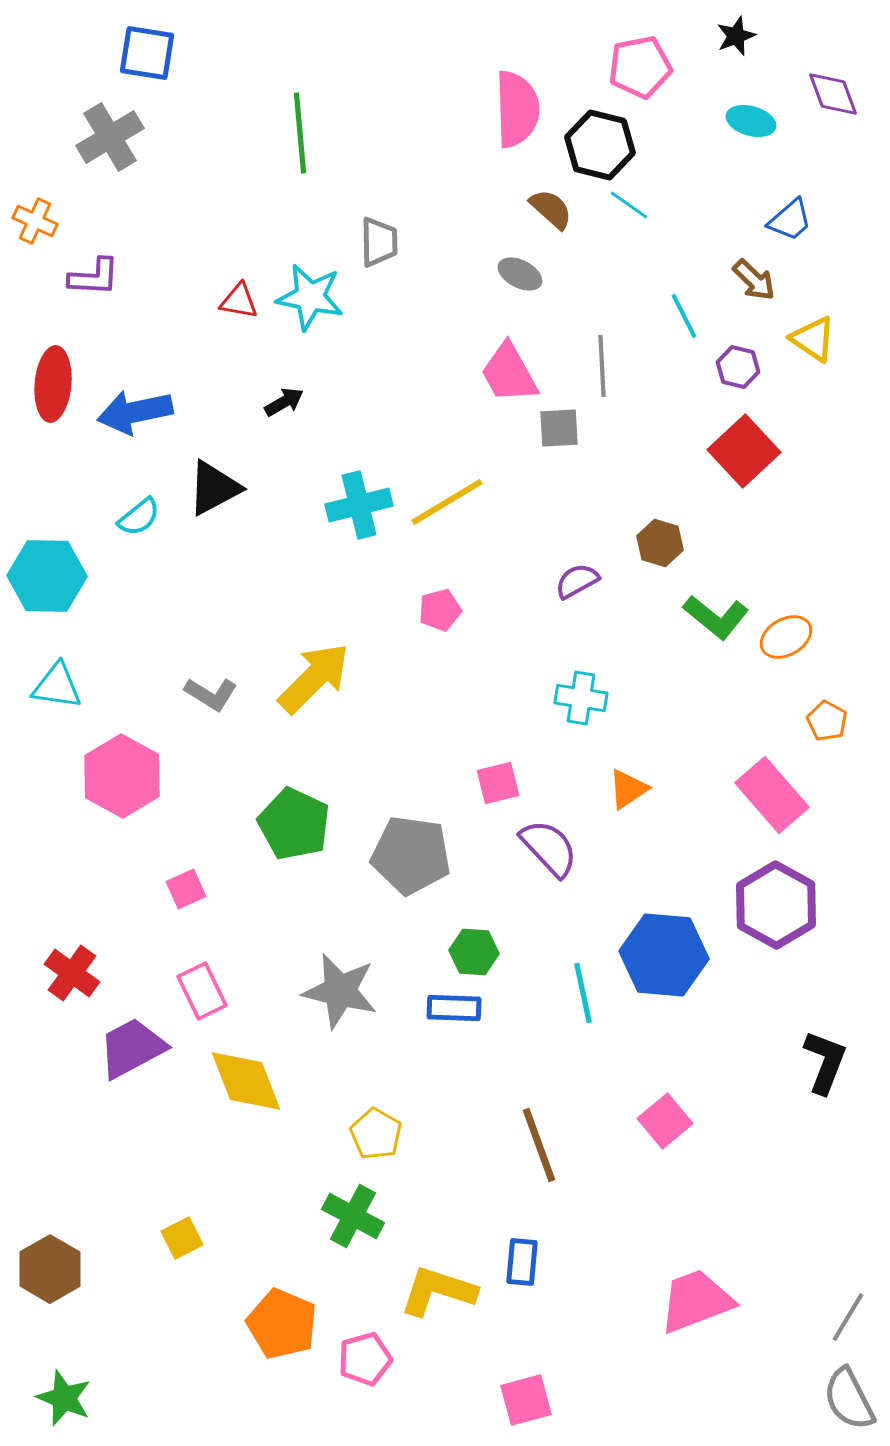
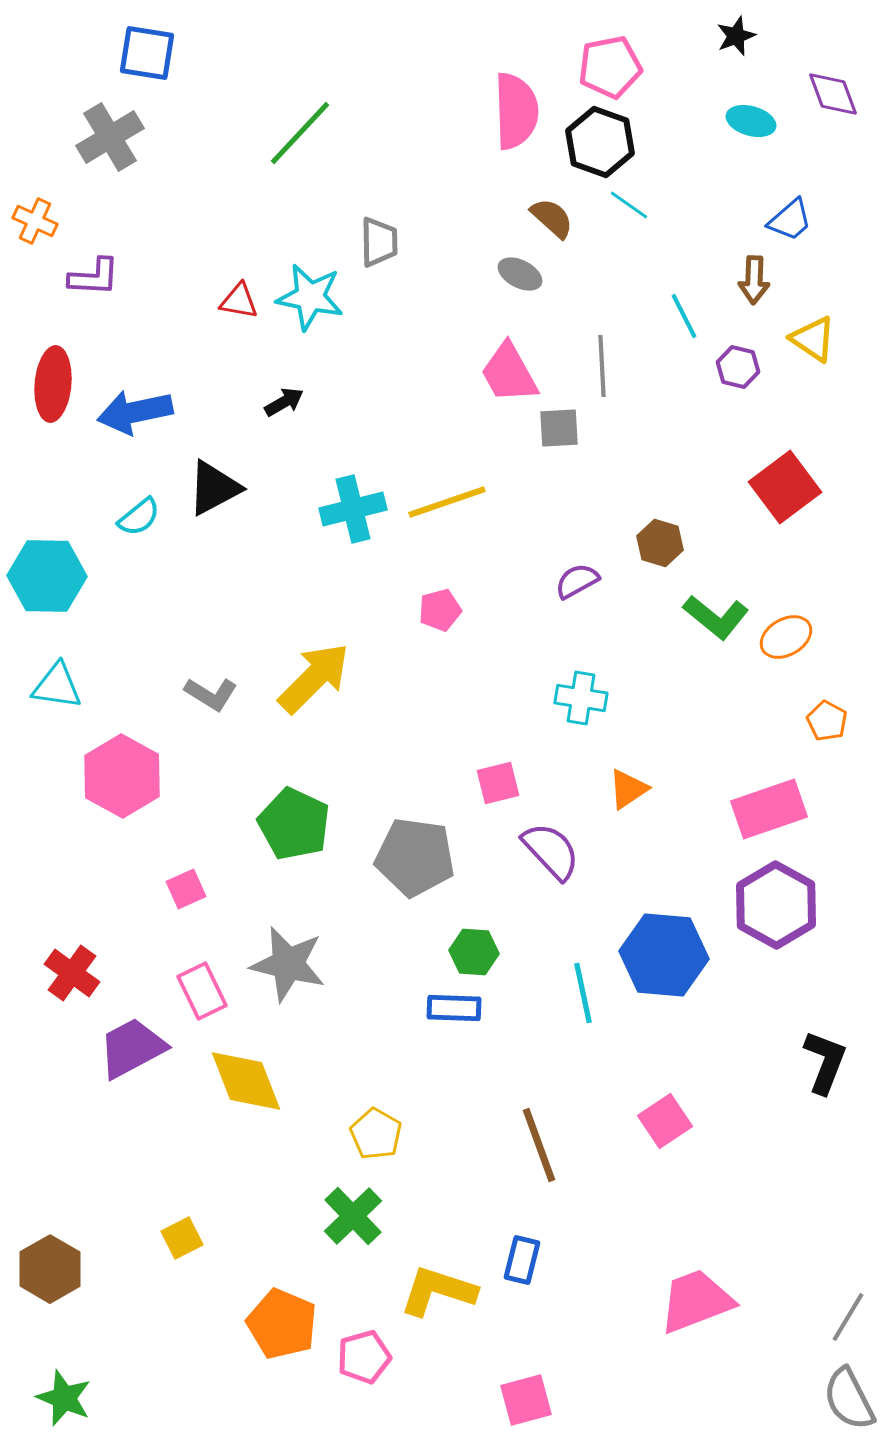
pink pentagon at (640, 67): moved 30 px left
pink semicircle at (517, 109): moved 1 px left, 2 px down
green line at (300, 133): rotated 48 degrees clockwise
black hexagon at (600, 145): moved 3 px up; rotated 6 degrees clockwise
brown semicircle at (551, 209): moved 1 px right, 9 px down
brown arrow at (754, 280): rotated 48 degrees clockwise
red square at (744, 451): moved 41 px right, 36 px down; rotated 6 degrees clockwise
yellow line at (447, 502): rotated 12 degrees clockwise
cyan cross at (359, 505): moved 6 px left, 4 px down
pink rectangle at (772, 795): moved 3 px left, 14 px down; rotated 68 degrees counterclockwise
purple semicircle at (549, 848): moved 2 px right, 3 px down
gray pentagon at (411, 855): moved 4 px right, 2 px down
gray star at (340, 991): moved 52 px left, 27 px up
pink square at (665, 1121): rotated 6 degrees clockwise
green cross at (353, 1216): rotated 18 degrees clockwise
blue rectangle at (522, 1262): moved 2 px up; rotated 9 degrees clockwise
pink pentagon at (365, 1359): moved 1 px left, 2 px up
